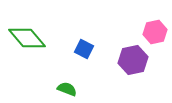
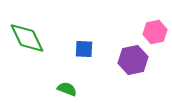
green diamond: rotated 15 degrees clockwise
blue square: rotated 24 degrees counterclockwise
